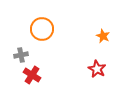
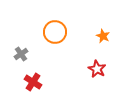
orange circle: moved 13 px right, 3 px down
gray cross: moved 1 px up; rotated 24 degrees counterclockwise
red cross: moved 1 px right, 7 px down
